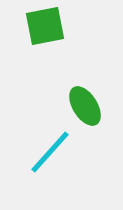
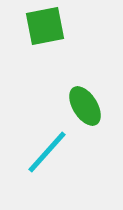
cyan line: moved 3 px left
